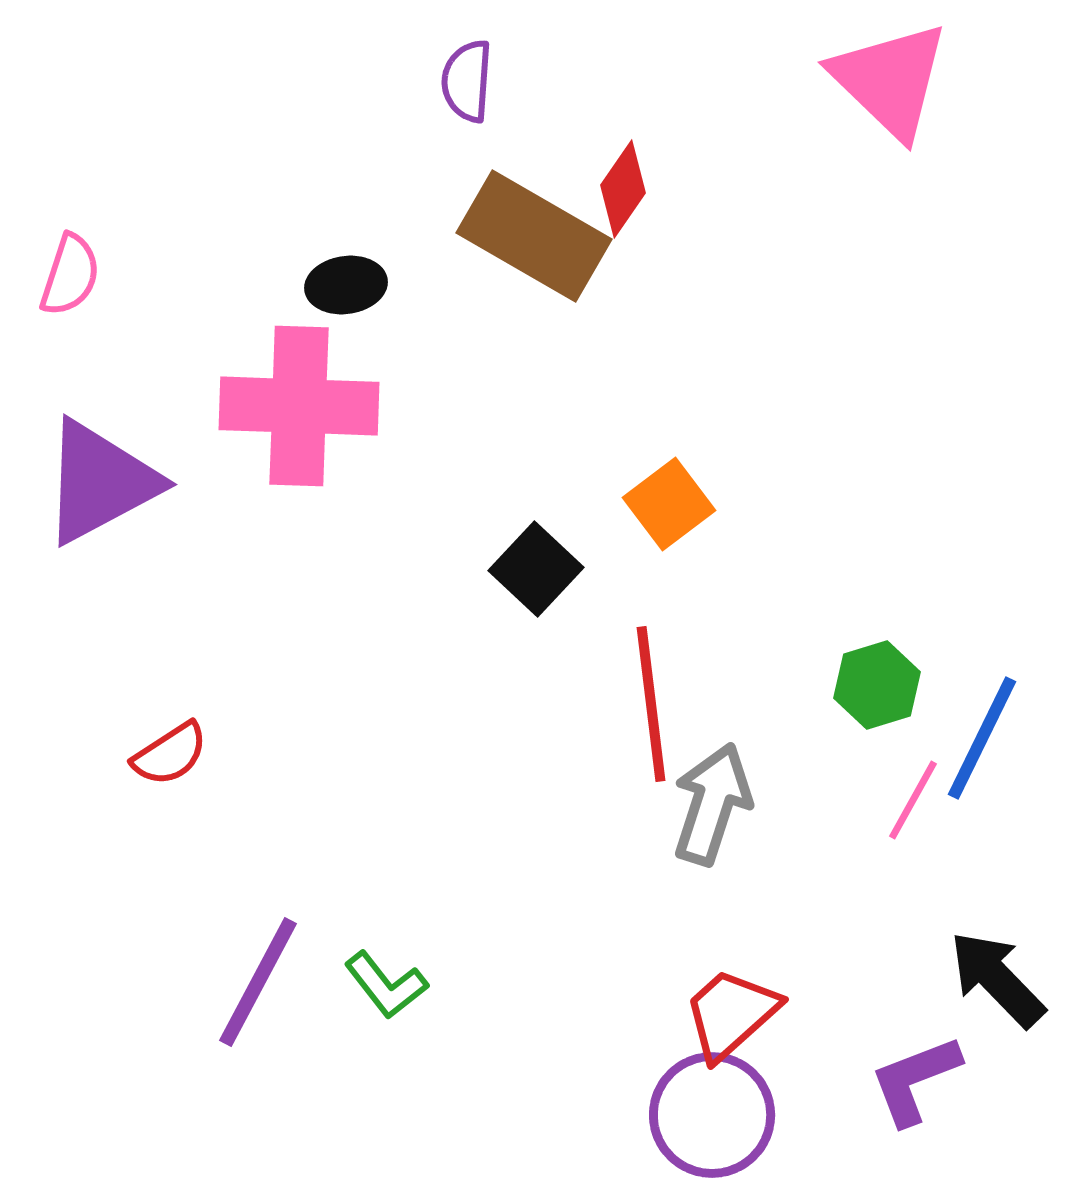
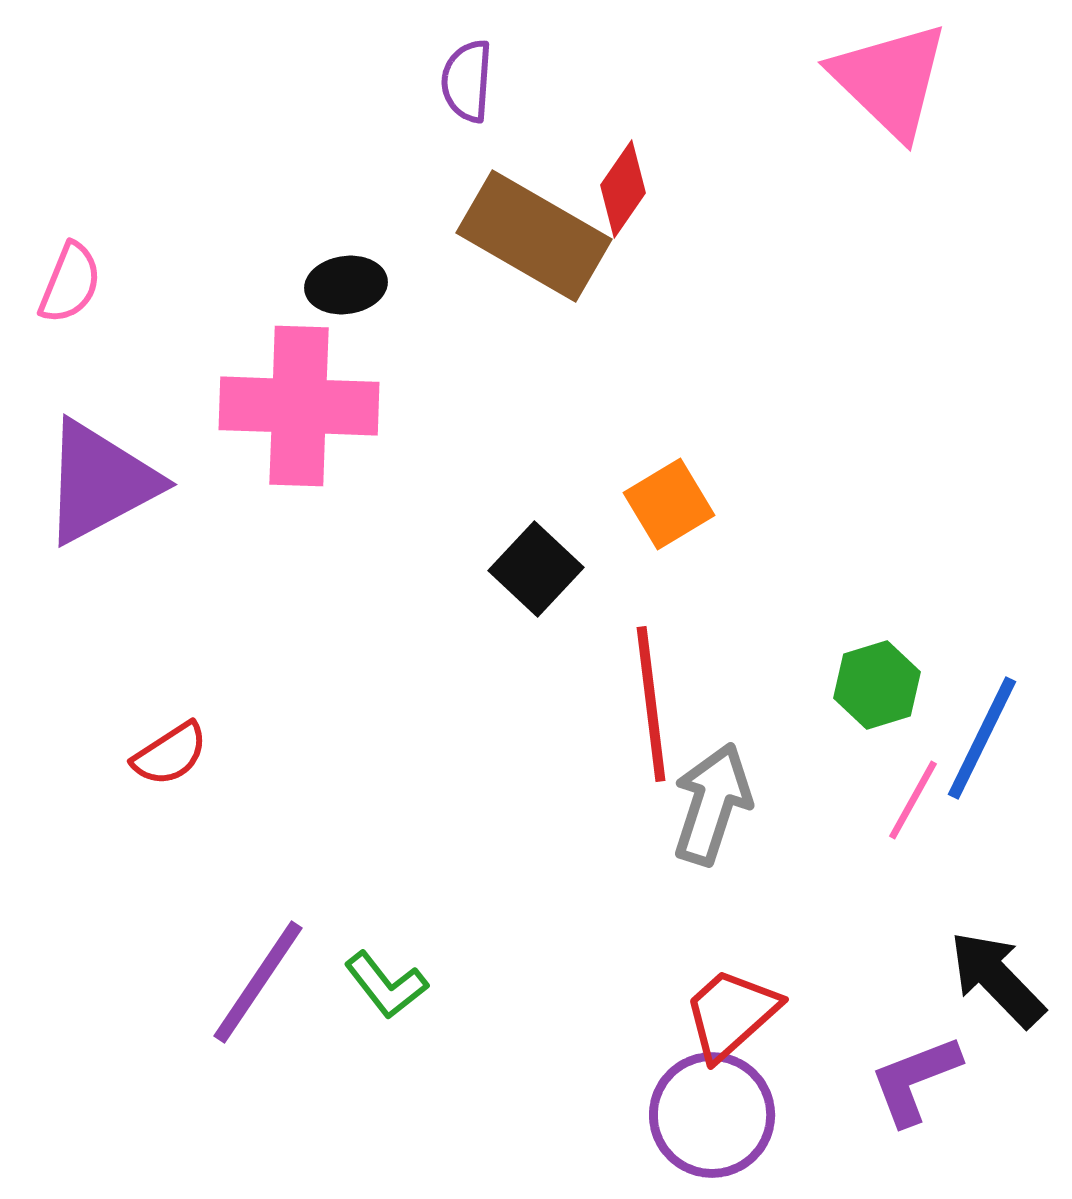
pink semicircle: moved 8 px down; rotated 4 degrees clockwise
orange square: rotated 6 degrees clockwise
purple line: rotated 6 degrees clockwise
